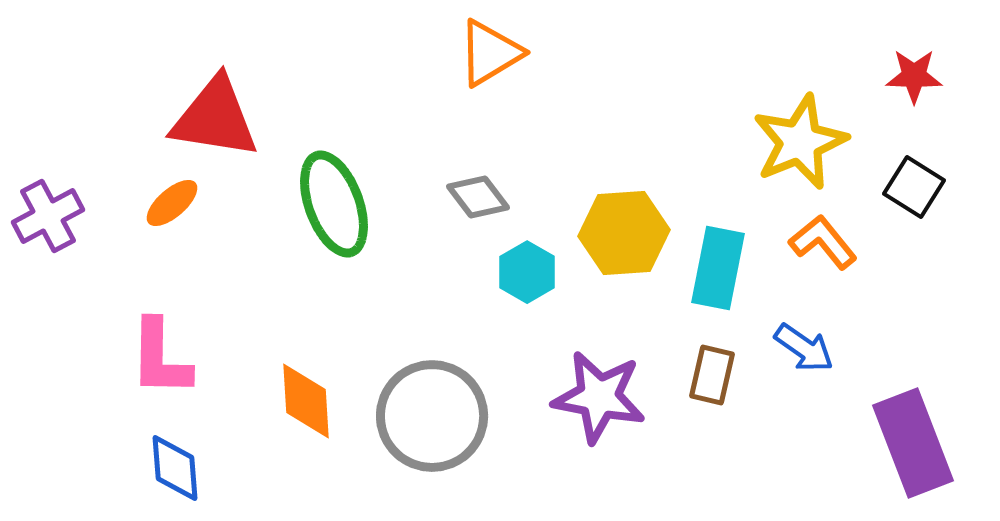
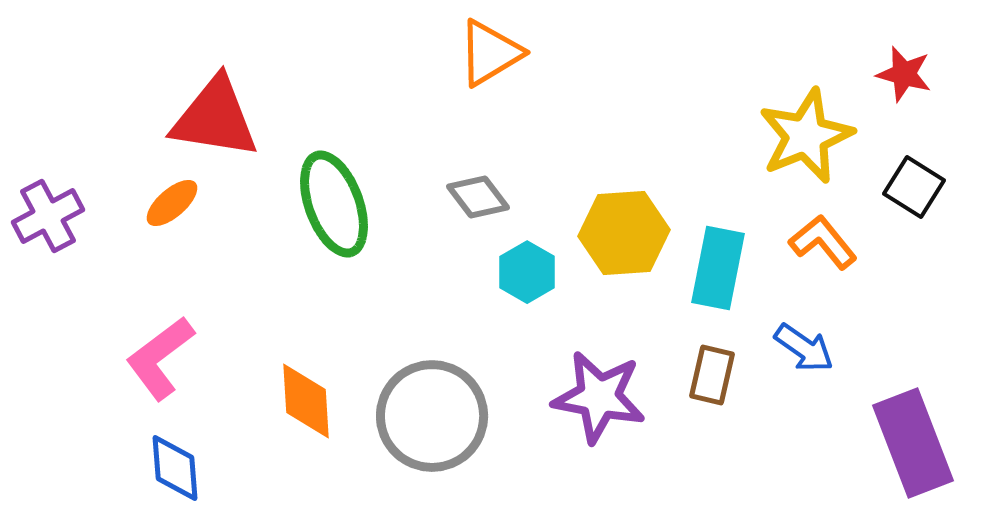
red star: moved 10 px left, 2 px up; rotated 14 degrees clockwise
yellow star: moved 6 px right, 6 px up
pink L-shape: rotated 52 degrees clockwise
